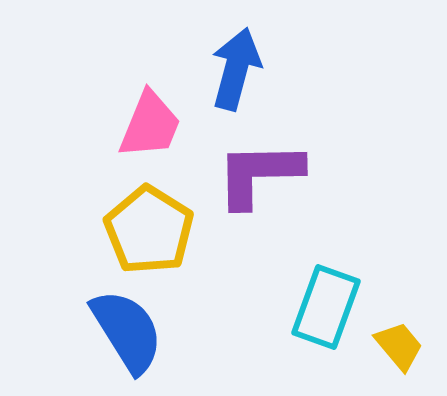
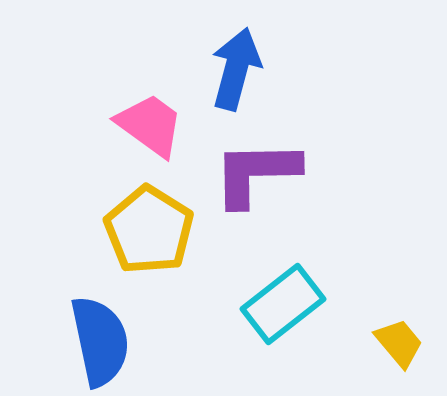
pink trapezoid: rotated 76 degrees counterclockwise
purple L-shape: moved 3 px left, 1 px up
cyan rectangle: moved 43 px left, 3 px up; rotated 32 degrees clockwise
blue semicircle: moved 27 px left, 10 px down; rotated 20 degrees clockwise
yellow trapezoid: moved 3 px up
